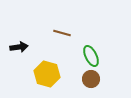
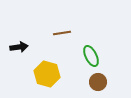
brown line: rotated 24 degrees counterclockwise
brown circle: moved 7 px right, 3 px down
